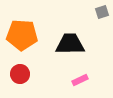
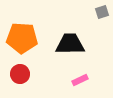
orange pentagon: moved 3 px down
